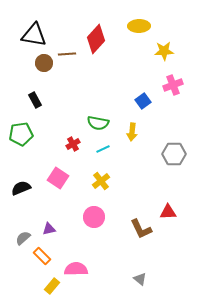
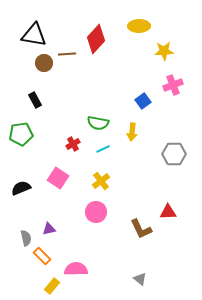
pink circle: moved 2 px right, 5 px up
gray semicircle: moved 3 px right; rotated 119 degrees clockwise
